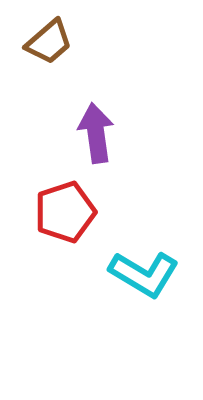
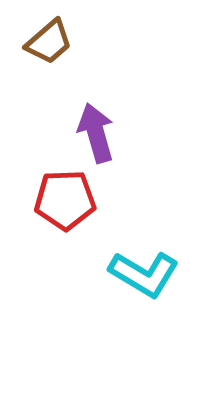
purple arrow: rotated 8 degrees counterclockwise
red pentagon: moved 12 px up; rotated 16 degrees clockwise
